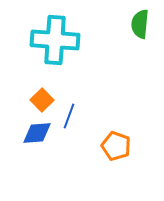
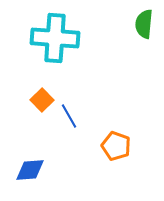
green semicircle: moved 4 px right
cyan cross: moved 2 px up
blue line: rotated 50 degrees counterclockwise
blue diamond: moved 7 px left, 37 px down
